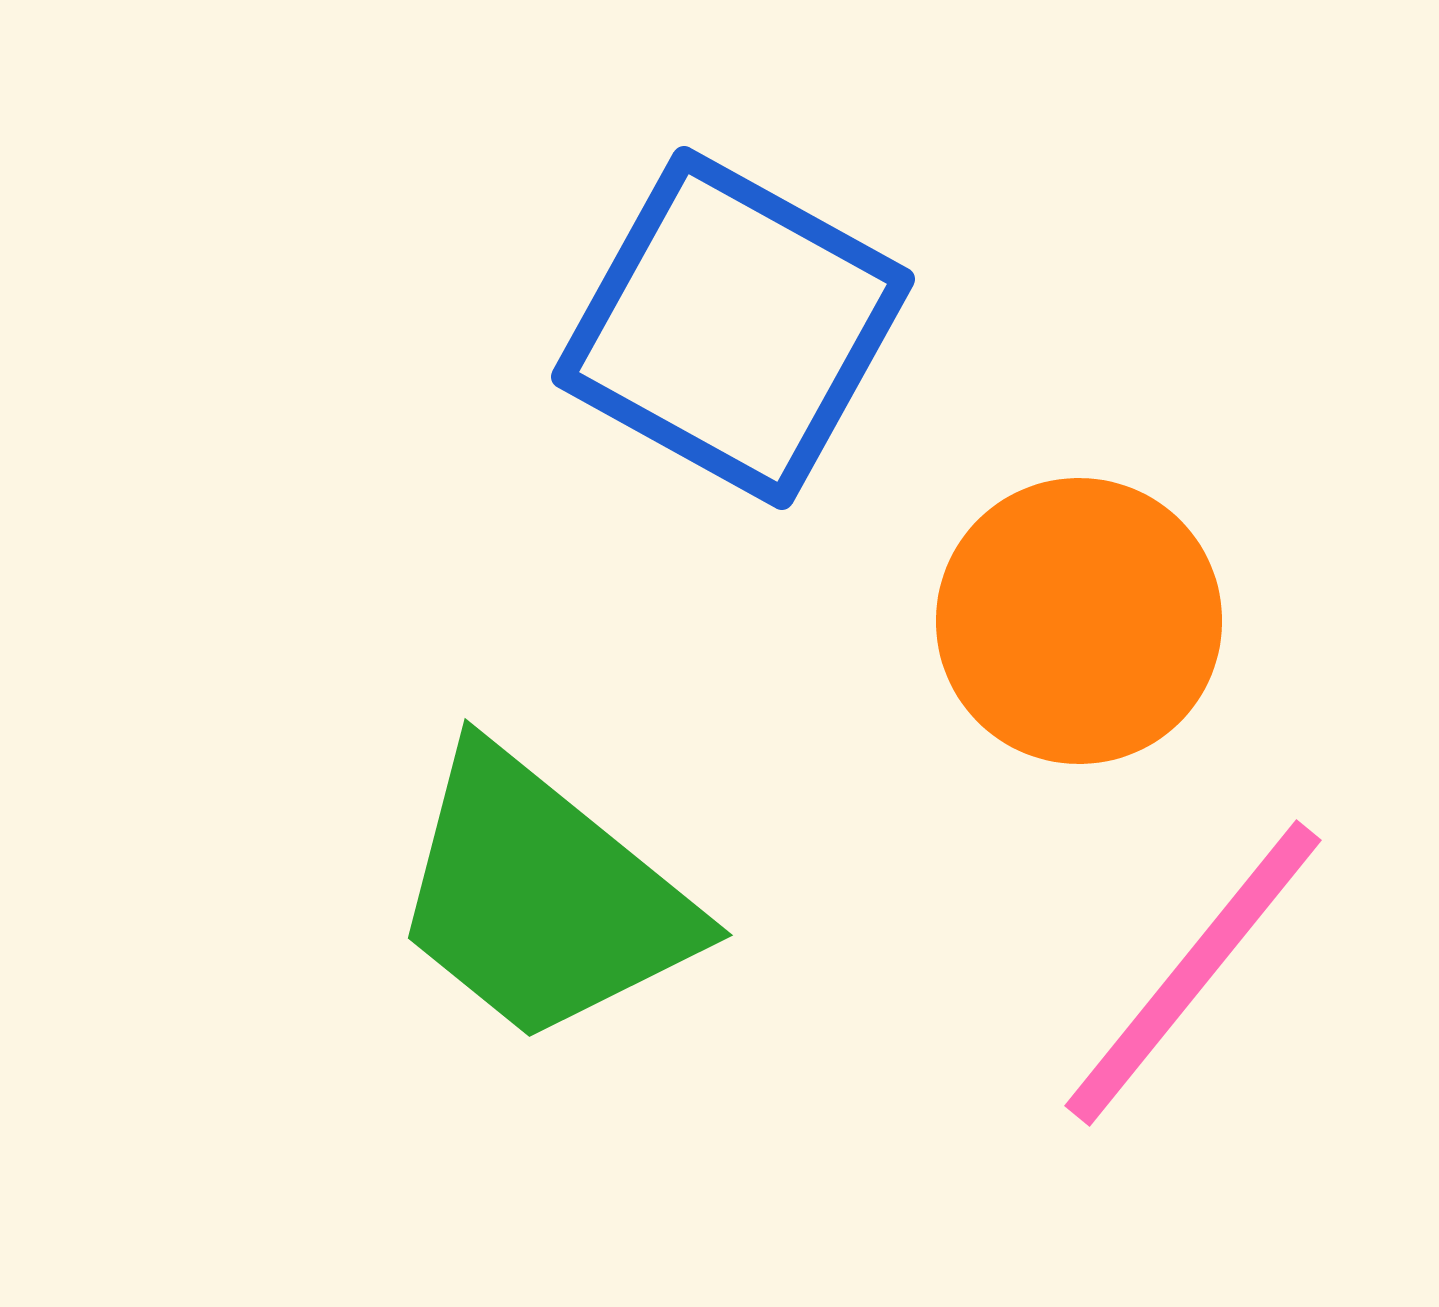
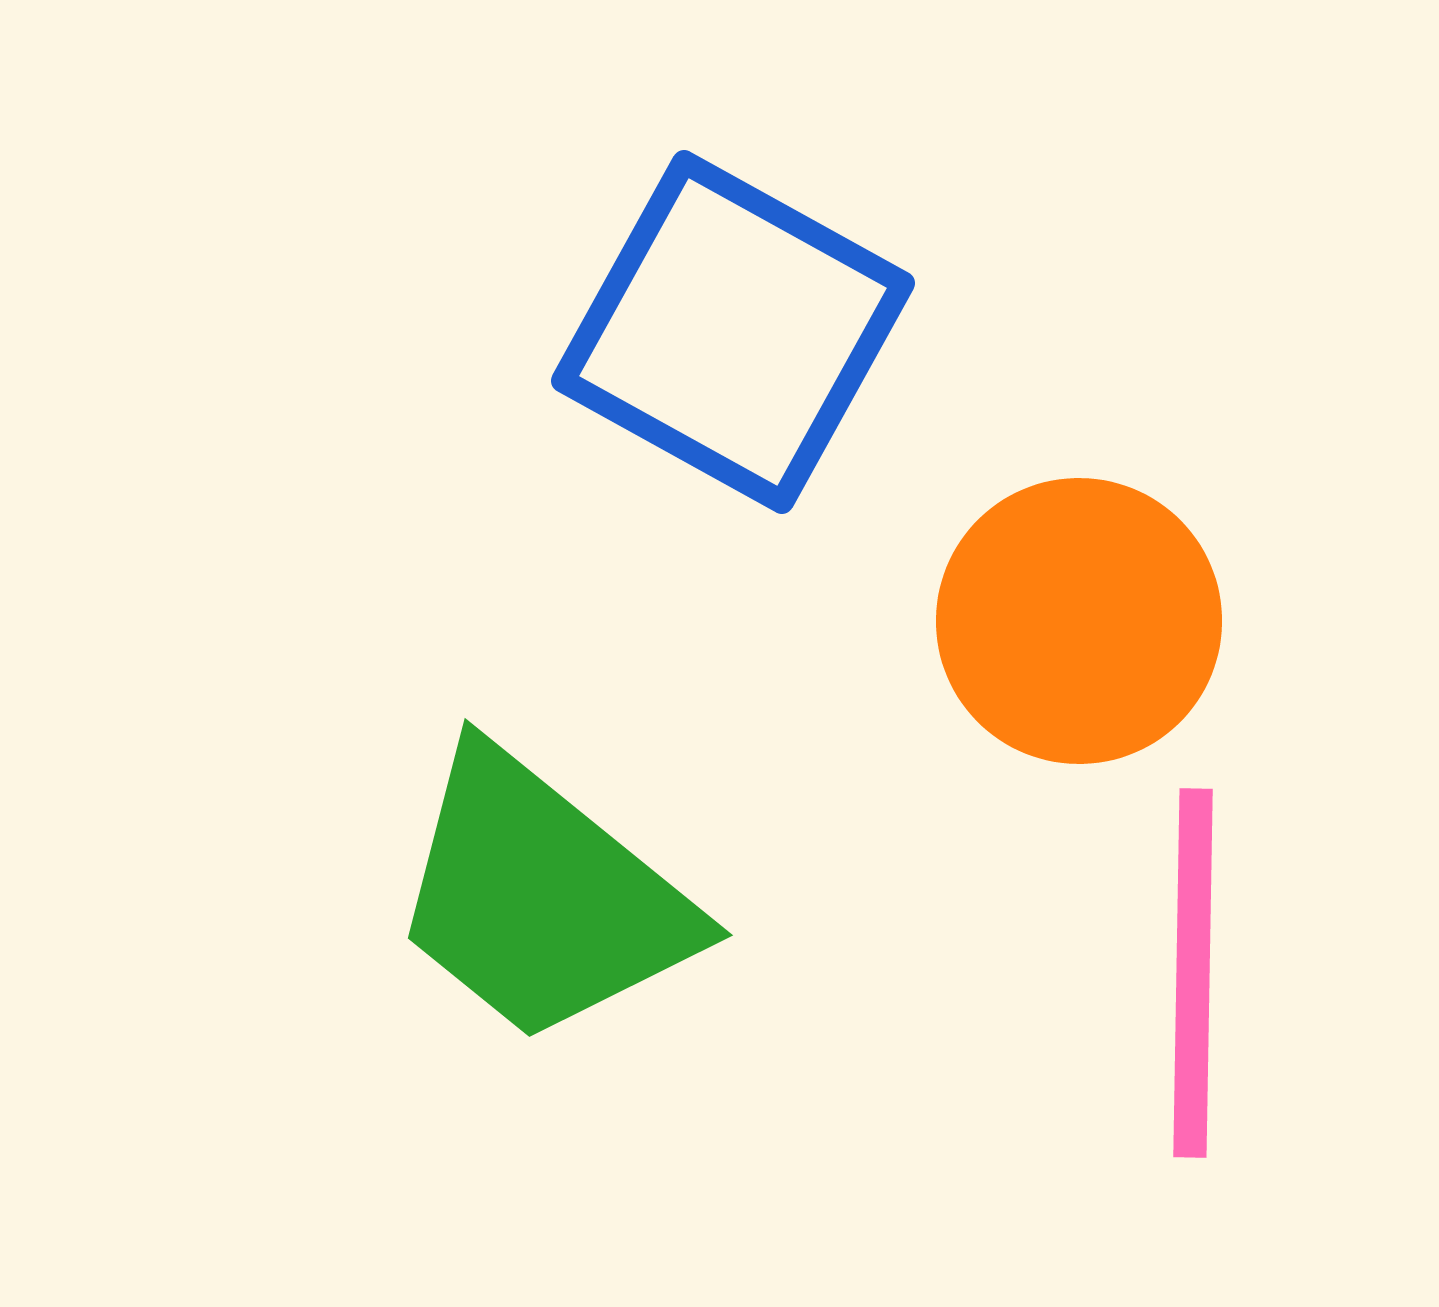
blue square: moved 4 px down
pink line: rotated 38 degrees counterclockwise
